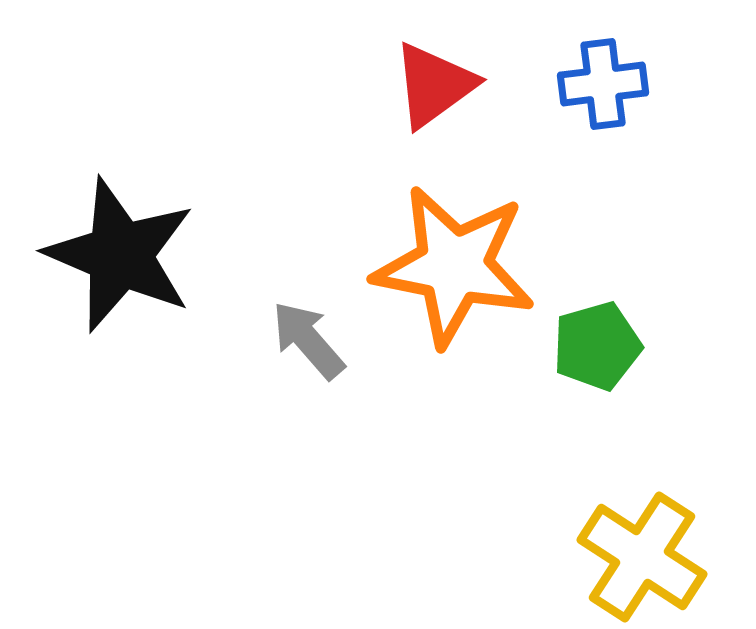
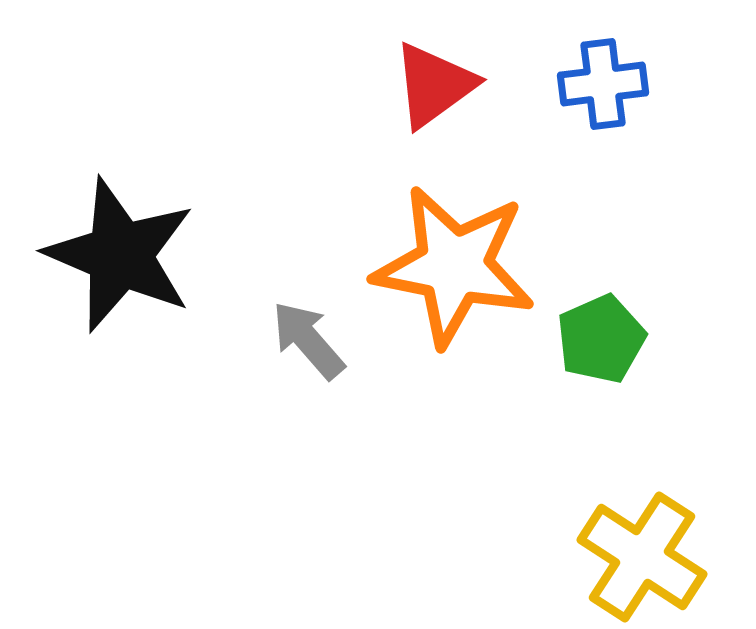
green pentagon: moved 4 px right, 7 px up; rotated 8 degrees counterclockwise
